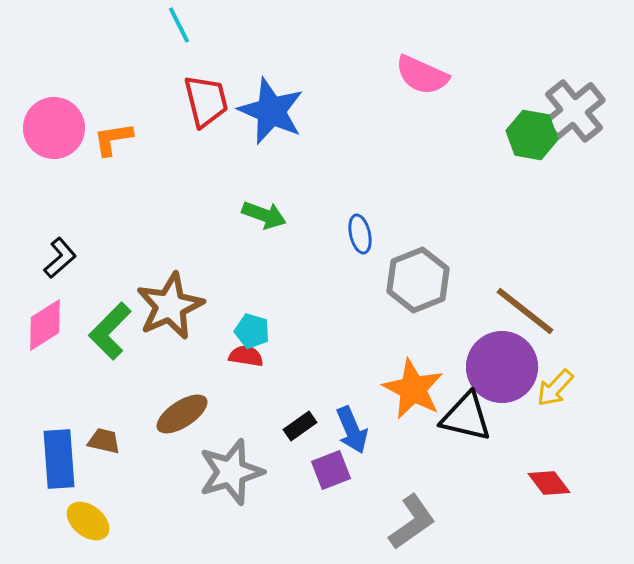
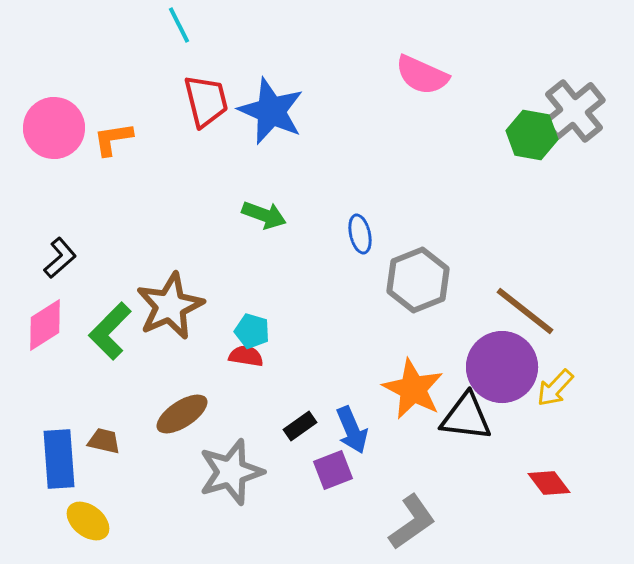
black triangle: rotated 6 degrees counterclockwise
purple square: moved 2 px right
